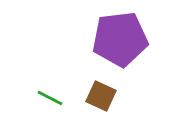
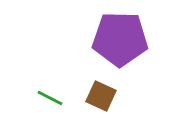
purple pentagon: rotated 8 degrees clockwise
